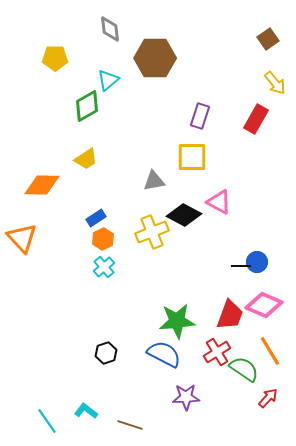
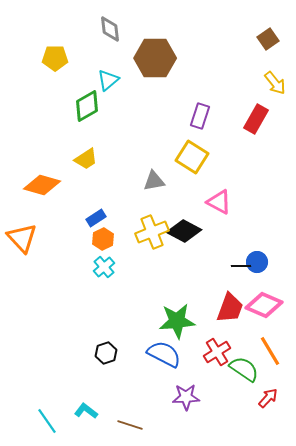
yellow square: rotated 32 degrees clockwise
orange diamond: rotated 15 degrees clockwise
black diamond: moved 16 px down
red trapezoid: moved 7 px up
